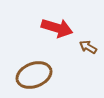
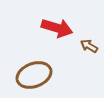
brown arrow: moved 1 px right, 1 px up
